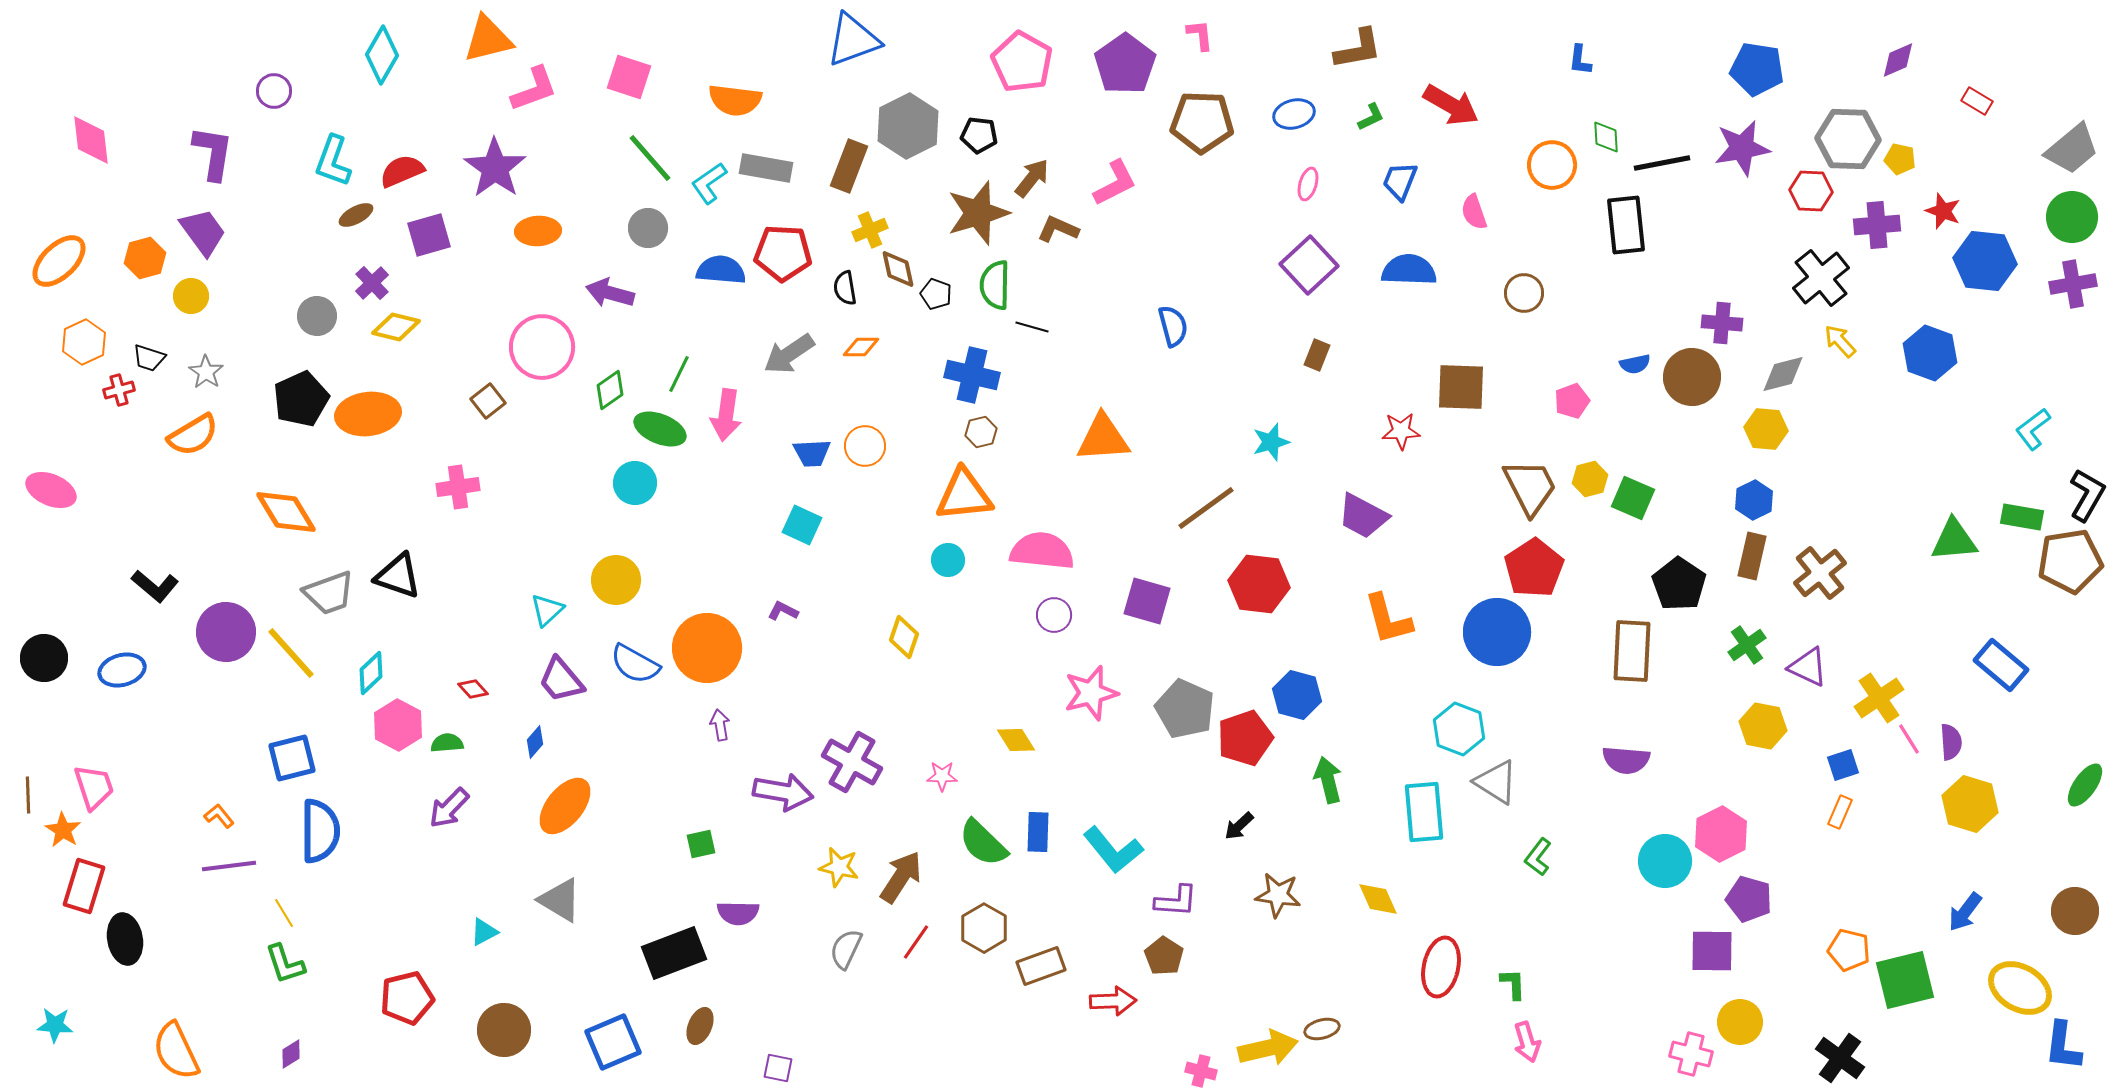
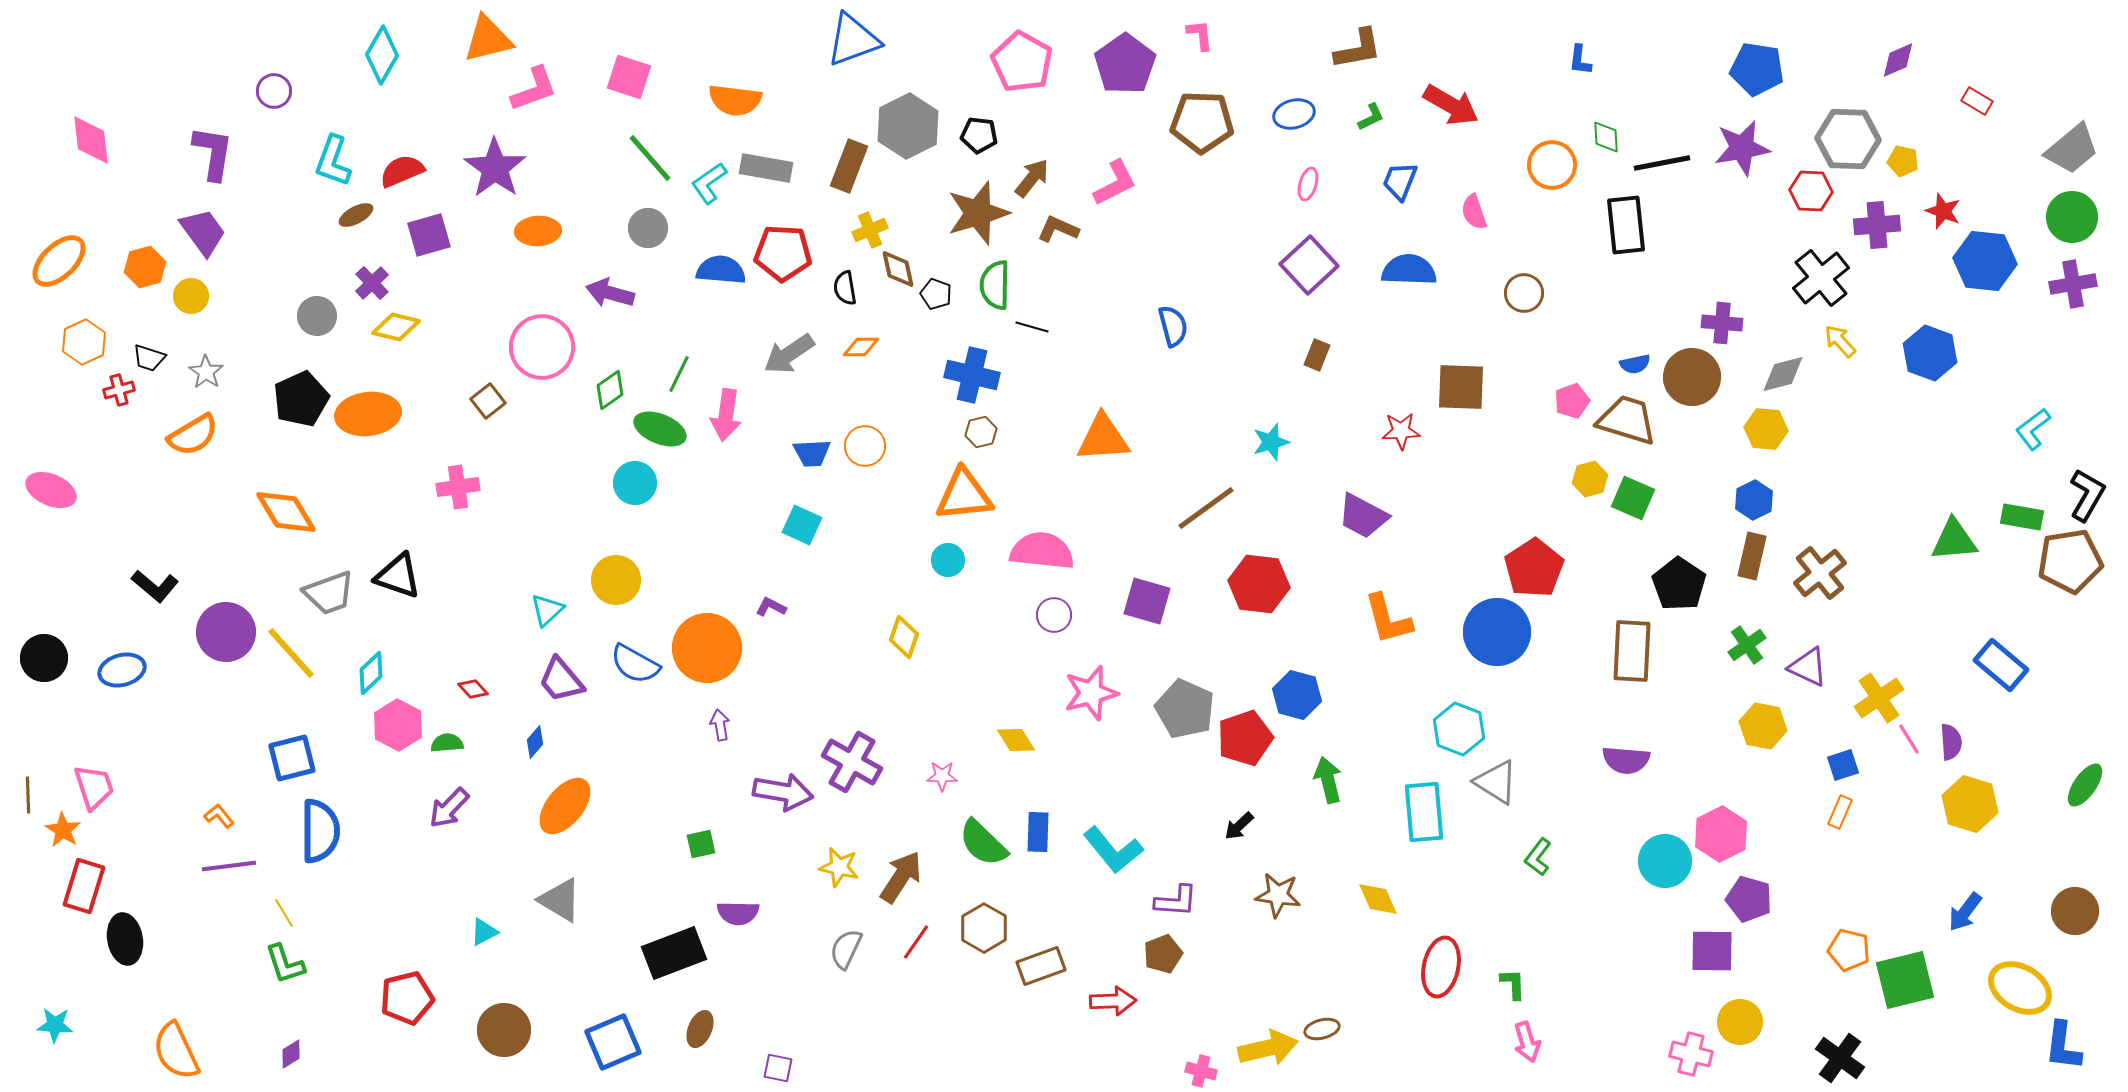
yellow pentagon at (1900, 159): moved 3 px right, 2 px down
orange hexagon at (145, 258): moved 9 px down
brown trapezoid at (1530, 487): moved 97 px right, 67 px up; rotated 46 degrees counterclockwise
purple L-shape at (783, 611): moved 12 px left, 4 px up
brown pentagon at (1164, 956): moved 1 px left, 2 px up; rotated 18 degrees clockwise
brown ellipse at (700, 1026): moved 3 px down
